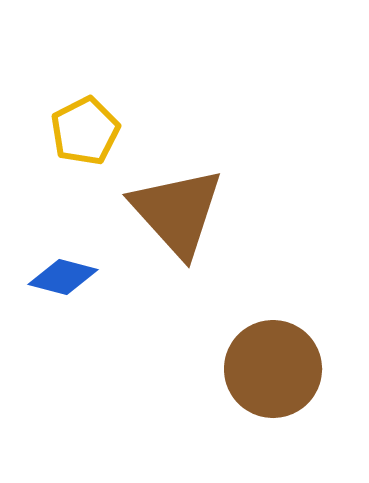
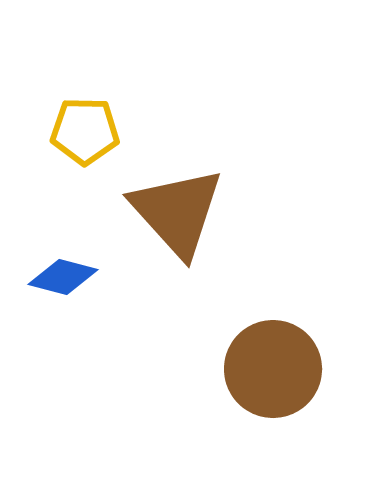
yellow pentagon: rotated 28 degrees clockwise
